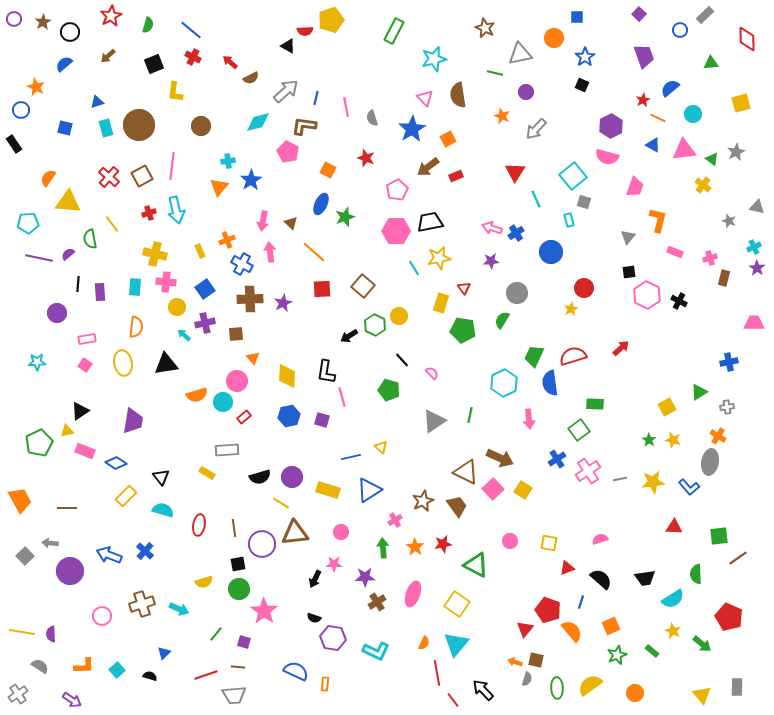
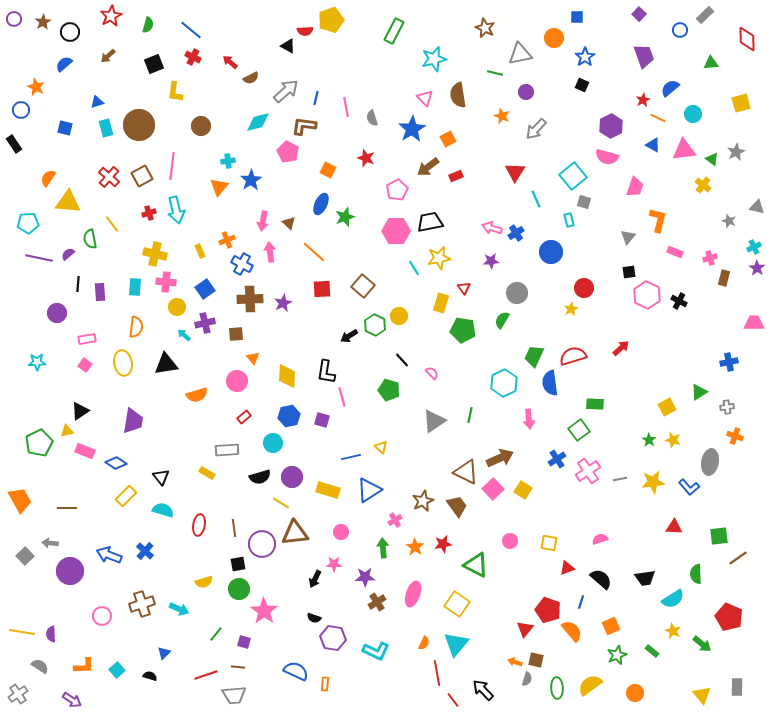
brown triangle at (291, 223): moved 2 px left
cyan circle at (223, 402): moved 50 px right, 41 px down
orange cross at (718, 436): moved 17 px right; rotated 14 degrees counterclockwise
brown arrow at (500, 458): rotated 48 degrees counterclockwise
